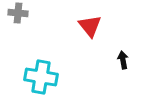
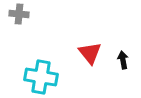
gray cross: moved 1 px right, 1 px down
red triangle: moved 27 px down
